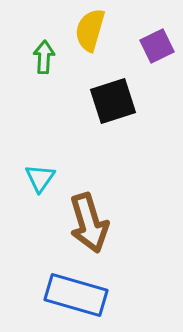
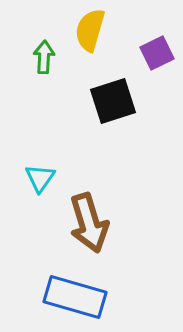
purple square: moved 7 px down
blue rectangle: moved 1 px left, 2 px down
